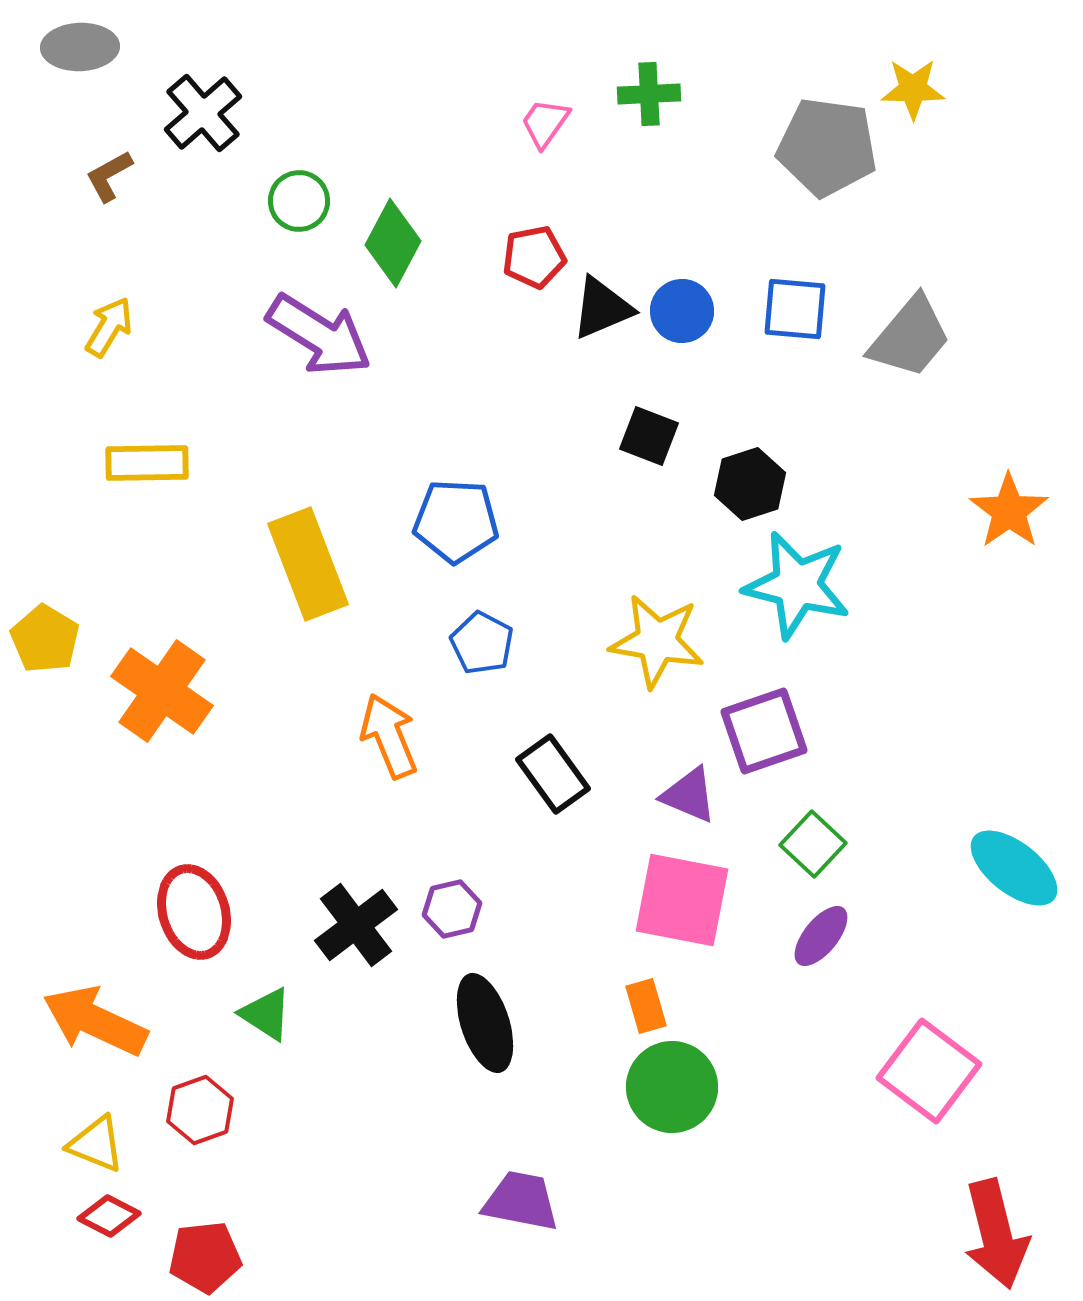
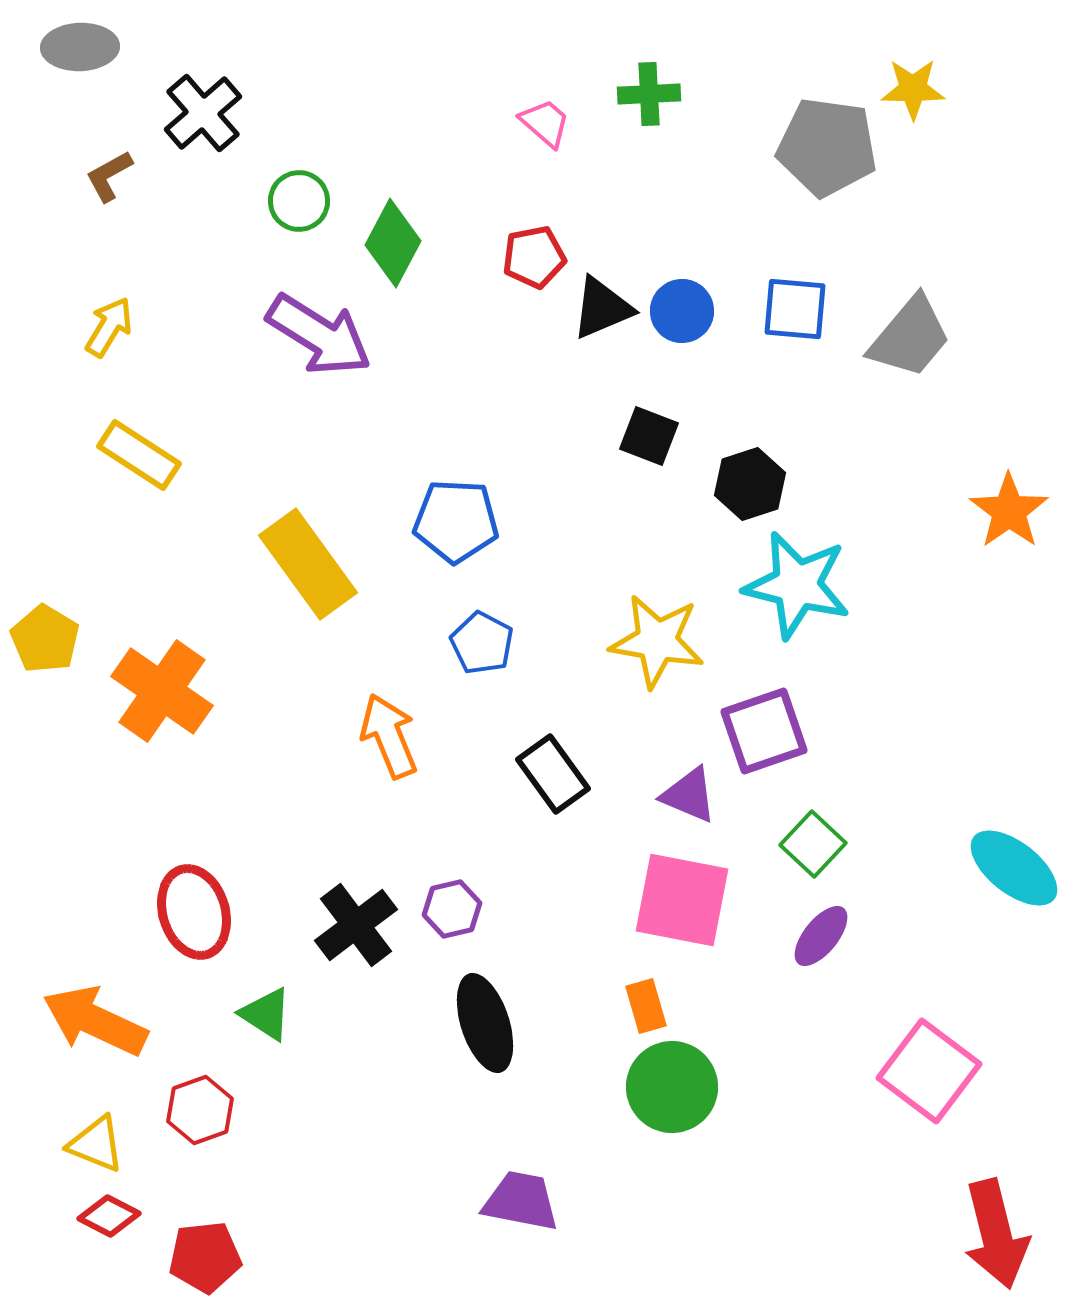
pink trapezoid at (545, 123): rotated 96 degrees clockwise
yellow rectangle at (147, 463): moved 8 px left, 8 px up; rotated 34 degrees clockwise
yellow rectangle at (308, 564): rotated 15 degrees counterclockwise
